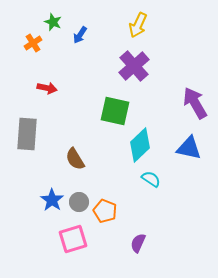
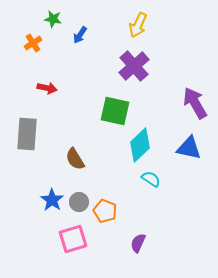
green star: moved 3 px up; rotated 12 degrees counterclockwise
